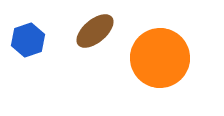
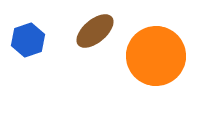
orange circle: moved 4 px left, 2 px up
